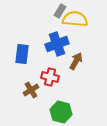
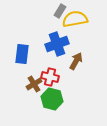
yellow semicircle: rotated 15 degrees counterclockwise
brown cross: moved 3 px right, 6 px up
green hexagon: moved 9 px left, 13 px up
